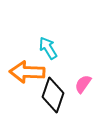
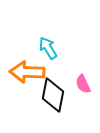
pink semicircle: rotated 60 degrees counterclockwise
black diamond: rotated 8 degrees counterclockwise
